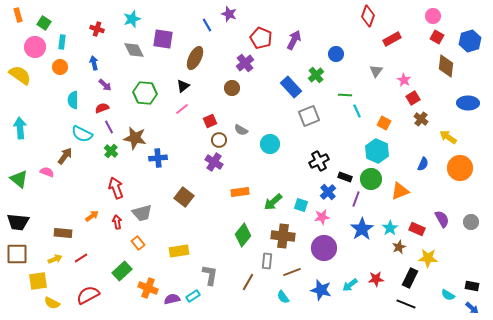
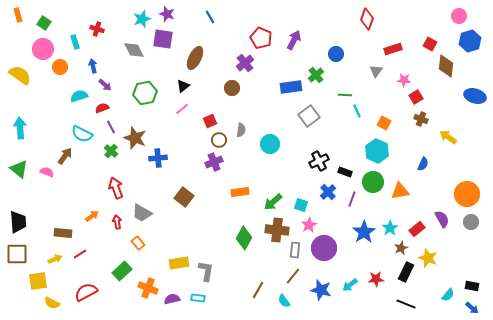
purple star at (229, 14): moved 62 px left
red diamond at (368, 16): moved 1 px left, 3 px down
pink circle at (433, 16): moved 26 px right
cyan star at (132, 19): moved 10 px right
blue line at (207, 25): moved 3 px right, 8 px up
red square at (437, 37): moved 7 px left, 7 px down
red rectangle at (392, 39): moved 1 px right, 10 px down; rotated 12 degrees clockwise
cyan rectangle at (62, 42): moved 13 px right; rotated 24 degrees counterclockwise
pink circle at (35, 47): moved 8 px right, 2 px down
blue arrow at (94, 63): moved 1 px left, 3 px down
pink star at (404, 80): rotated 24 degrees counterclockwise
blue rectangle at (291, 87): rotated 55 degrees counterclockwise
green hexagon at (145, 93): rotated 15 degrees counterclockwise
red square at (413, 98): moved 3 px right, 1 px up
cyan semicircle at (73, 100): moved 6 px right, 4 px up; rotated 72 degrees clockwise
blue ellipse at (468, 103): moved 7 px right, 7 px up; rotated 15 degrees clockwise
gray square at (309, 116): rotated 15 degrees counterclockwise
brown cross at (421, 119): rotated 16 degrees counterclockwise
purple line at (109, 127): moved 2 px right
gray semicircle at (241, 130): rotated 112 degrees counterclockwise
brown star at (135, 138): rotated 10 degrees clockwise
purple cross at (214, 162): rotated 36 degrees clockwise
orange circle at (460, 168): moved 7 px right, 26 px down
black rectangle at (345, 177): moved 5 px up
green triangle at (19, 179): moved 10 px up
green circle at (371, 179): moved 2 px right, 3 px down
orange triangle at (400, 191): rotated 12 degrees clockwise
purple line at (356, 199): moved 4 px left
gray trapezoid at (142, 213): rotated 45 degrees clockwise
pink star at (322, 217): moved 13 px left, 8 px down; rotated 21 degrees counterclockwise
black trapezoid at (18, 222): rotated 100 degrees counterclockwise
blue star at (362, 229): moved 2 px right, 3 px down
red rectangle at (417, 229): rotated 63 degrees counterclockwise
green diamond at (243, 235): moved 1 px right, 3 px down; rotated 10 degrees counterclockwise
brown cross at (283, 236): moved 6 px left, 6 px up
brown star at (399, 247): moved 2 px right, 1 px down
yellow rectangle at (179, 251): moved 12 px down
red line at (81, 258): moved 1 px left, 4 px up
yellow star at (428, 258): rotated 18 degrees clockwise
gray rectangle at (267, 261): moved 28 px right, 11 px up
brown line at (292, 272): moved 1 px right, 4 px down; rotated 30 degrees counterclockwise
gray L-shape at (210, 275): moved 4 px left, 4 px up
black rectangle at (410, 278): moved 4 px left, 6 px up
brown line at (248, 282): moved 10 px right, 8 px down
red semicircle at (88, 295): moved 2 px left, 3 px up
cyan semicircle at (448, 295): rotated 80 degrees counterclockwise
cyan rectangle at (193, 296): moved 5 px right, 2 px down; rotated 40 degrees clockwise
cyan semicircle at (283, 297): moved 1 px right, 4 px down
